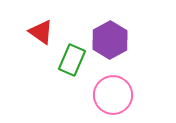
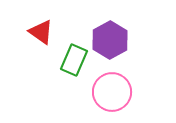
green rectangle: moved 2 px right
pink circle: moved 1 px left, 3 px up
